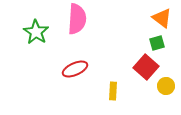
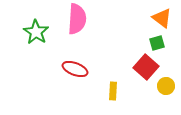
red ellipse: rotated 45 degrees clockwise
